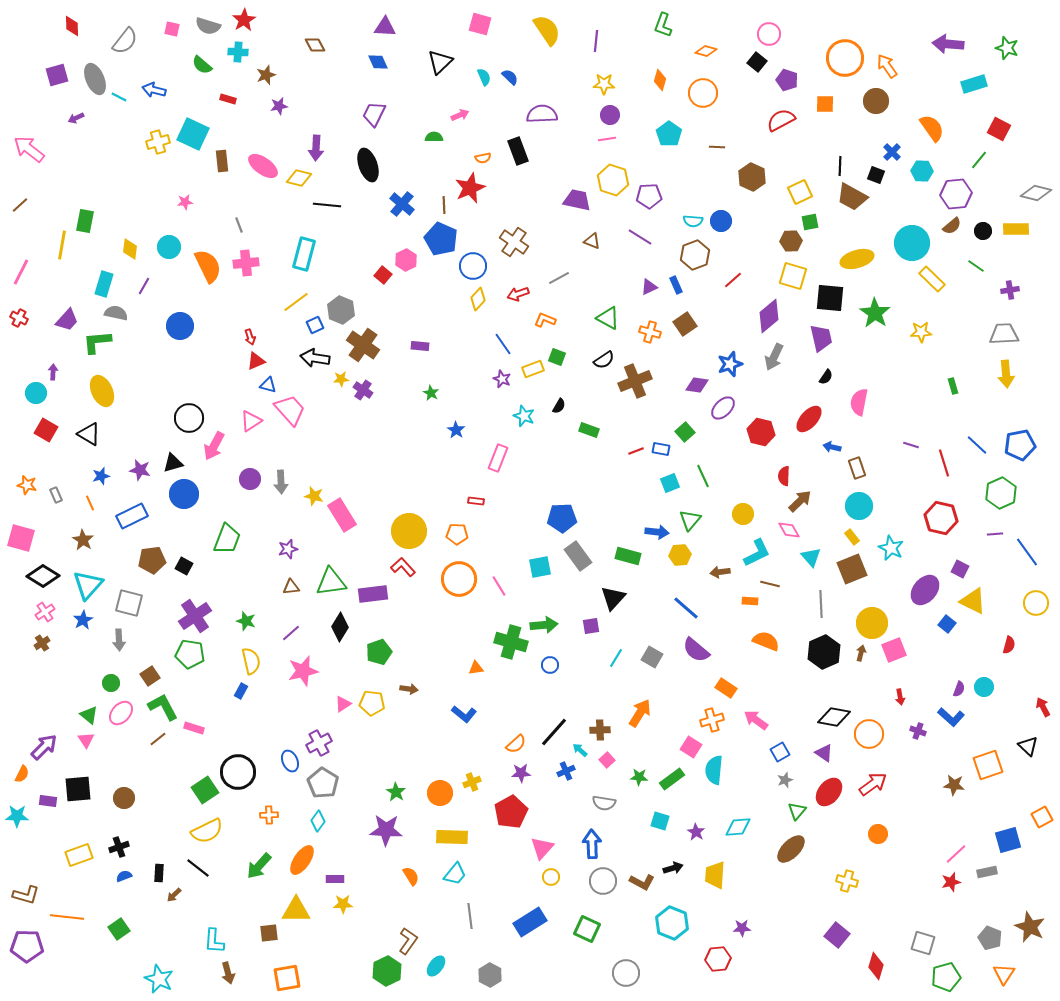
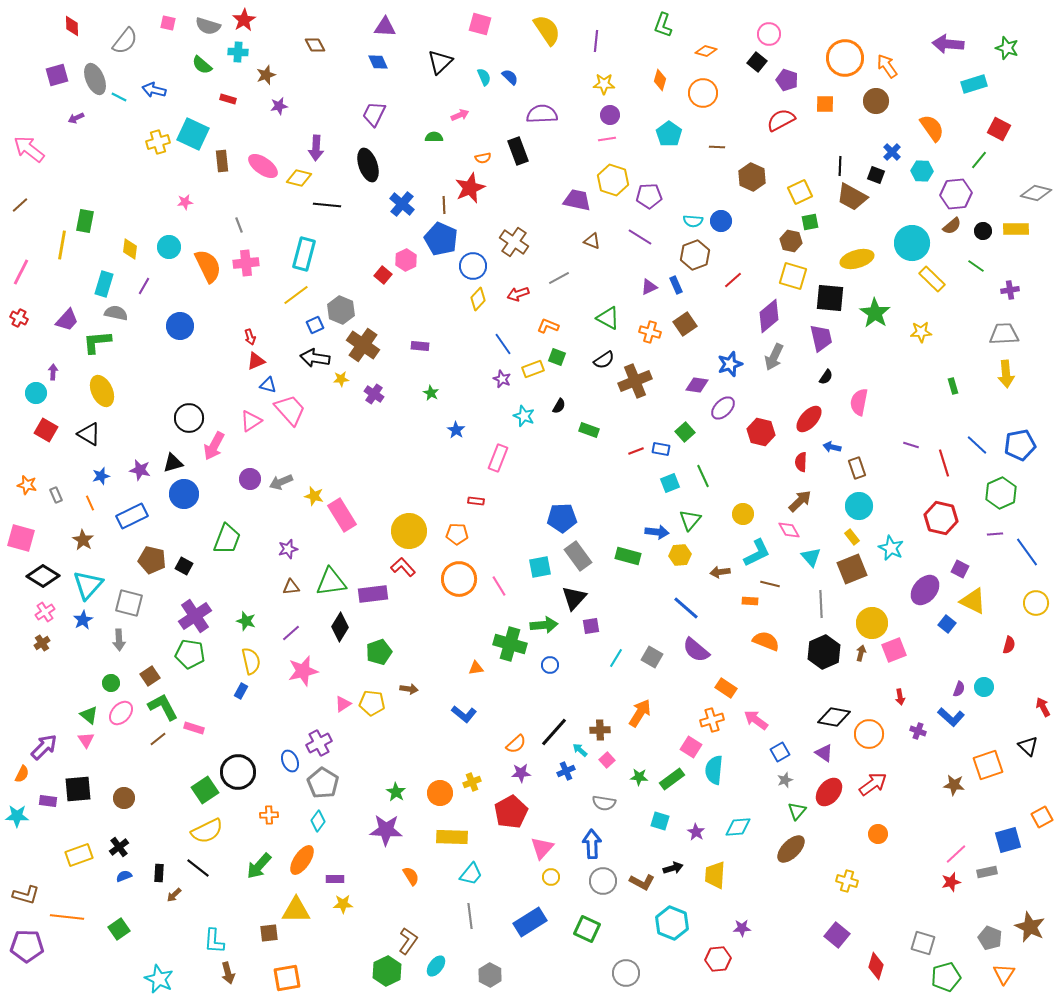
pink square at (172, 29): moved 4 px left, 6 px up
brown hexagon at (791, 241): rotated 15 degrees clockwise
yellow line at (296, 302): moved 7 px up
orange L-shape at (545, 320): moved 3 px right, 6 px down
purple cross at (363, 390): moved 11 px right, 4 px down
red semicircle at (784, 476): moved 17 px right, 14 px up
gray arrow at (281, 482): rotated 70 degrees clockwise
brown pentagon at (152, 560): rotated 20 degrees clockwise
black triangle at (613, 598): moved 39 px left
green cross at (511, 642): moved 1 px left, 2 px down
black cross at (119, 847): rotated 18 degrees counterclockwise
cyan trapezoid at (455, 874): moved 16 px right
